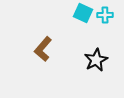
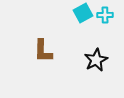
cyan square: rotated 36 degrees clockwise
brown L-shape: moved 2 px down; rotated 40 degrees counterclockwise
